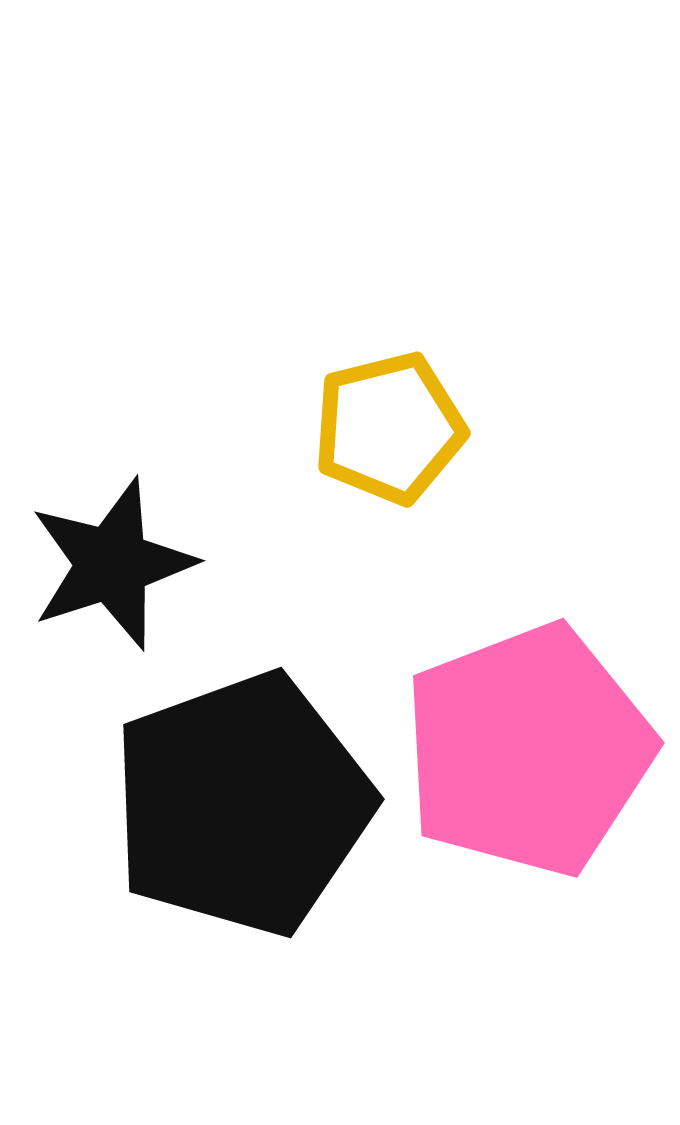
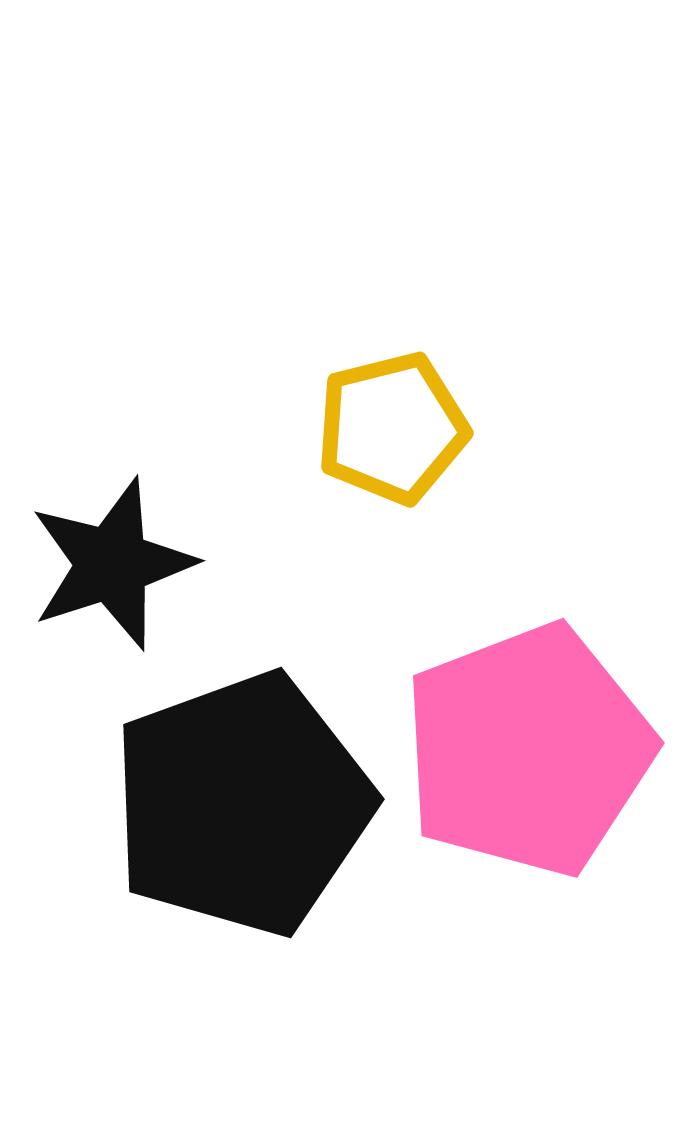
yellow pentagon: moved 3 px right
